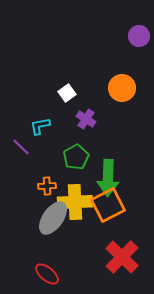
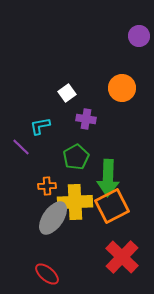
purple cross: rotated 24 degrees counterclockwise
orange square: moved 4 px right, 1 px down
